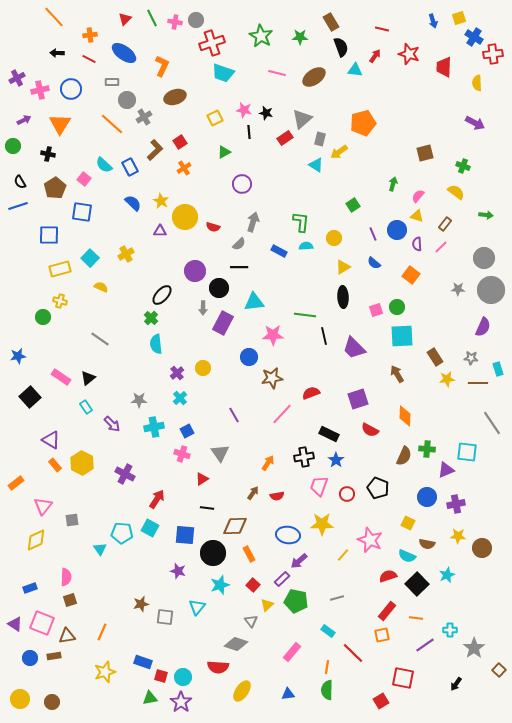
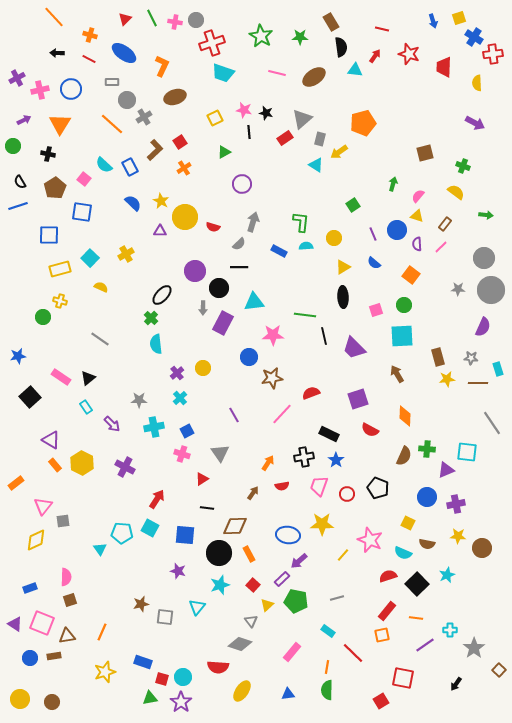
orange cross at (90, 35): rotated 24 degrees clockwise
black semicircle at (341, 47): rotated 12 degrees clockwise
green circle at (397, 307): moved 7 px right, 2 px up
brown rectangle at (435, 357): moved 3 px right; rotated 18 degrees clockwise
purple cross at (125, 474): moved 7 px up
red semicircle at (277, 496): moved 5 px right, 10 px up
gray square at (72, 520): moved 9 px left, 1 px down
black circle at (213, 553): moved 6 px right
cyan semicircle at (407, 556): moved 4 px left, 3 px up
gray diamond at (236, 644): moved 4 px right
red square at (161, 676): moved 1 px right, 3 px down
